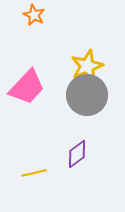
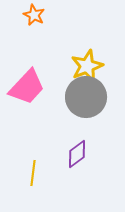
gray circle: moved 1 px left, 2 px down
yellow line: moved 1 px left; rotated 70 degrees counterclockwise
